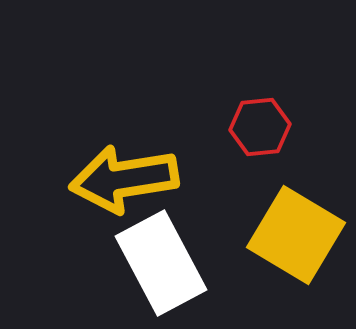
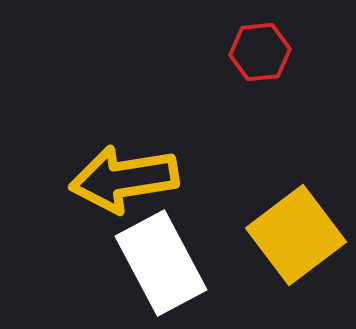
red hexagon: moved 75 px up
yellow square: rotated 22 degrees clockwise
